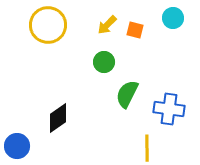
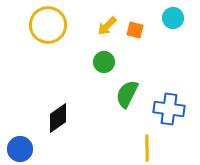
yellow arrow: moved 1 px down
blue circle: moved 3 px right, 3 px down
